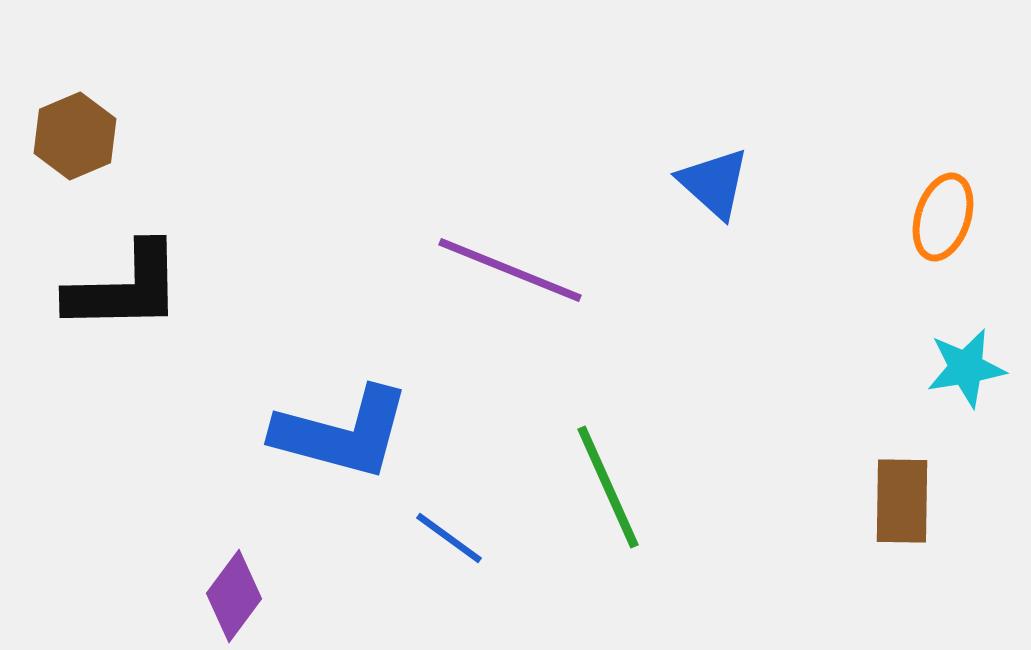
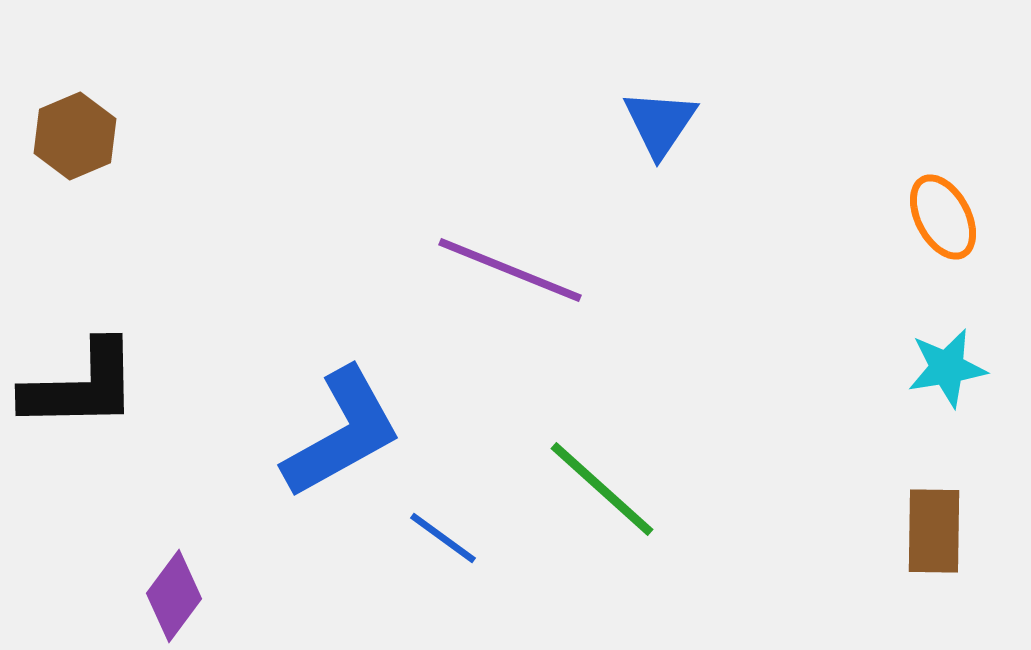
blue triangle: moved 54 px left, 60 px up; rotated 22 degrees clockwise
orange ellipse: rotated 46 degrees counterclockwise
black L-shape: moved 44 px left, 98 px down
cyan star: moved 19 px left
blue L-shape: rotated 44 degrees counterclockwise
green line: moved 6 px left, 2 px down; rotated 24 degrees counterclockwise
brown rectangle: moved 32 px right, 30 px down
blue line: moved 6 px left
purple diamond: moved 60 px left
